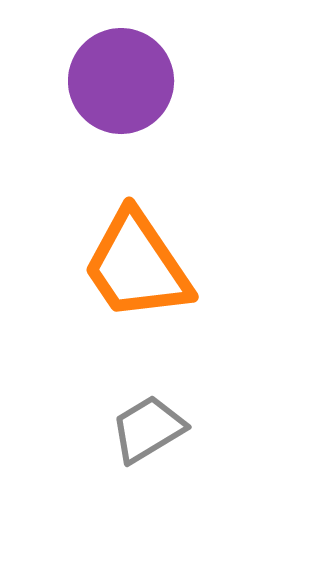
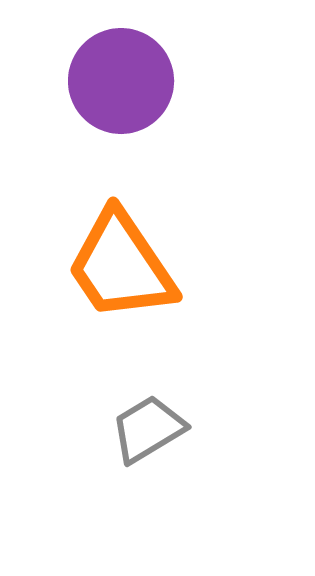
orange trapezoid: moved 16 px left
